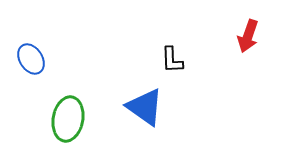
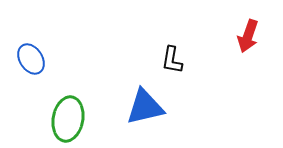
black L-shape: rotated 12 degrees clockwise
blue triangle: rotated 48 degrees counterclockwise
